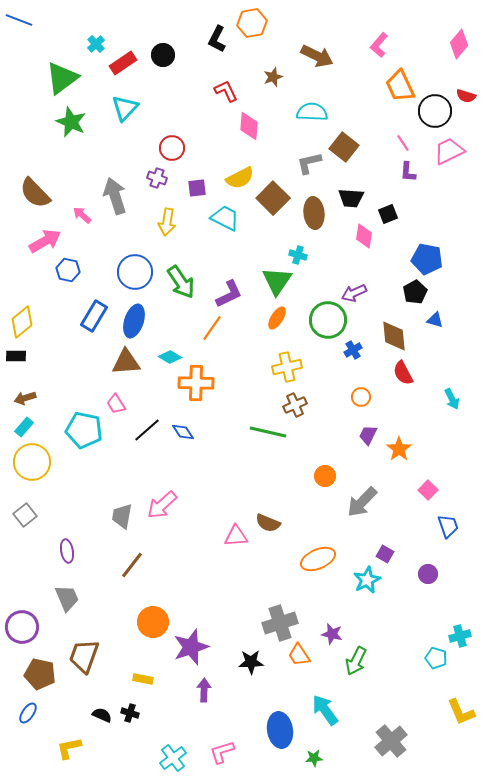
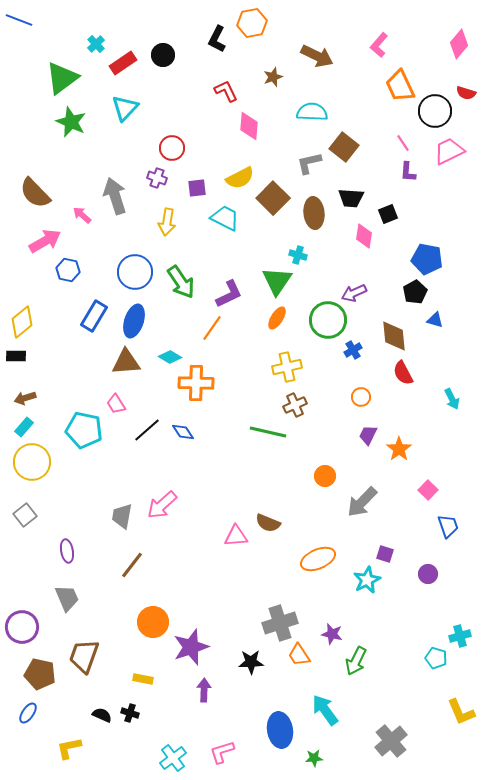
red semicircle at (466, 96): moved 3 px up
purple square at (385, 554): rotated 12 degrees counterclockwise
